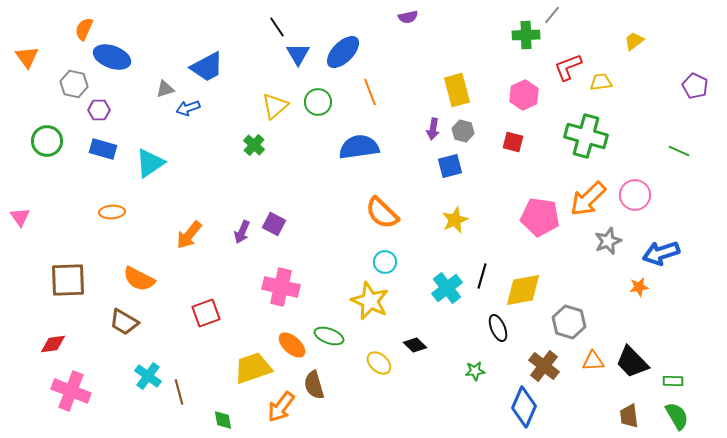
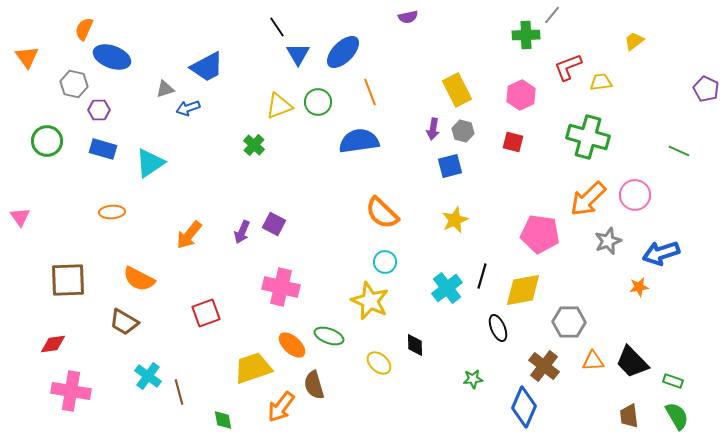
purple pentagon at (695, 86): moved 11 px right, 3 px down
yellow rectangle at (457, 90): rotated 12 degrees counterclockwise
pink hexagon at (524, 95): moved 3 px left
yellow triangle at (275, 106): moved 4 px right; rotated 20 degrees clockwise
green cross at (586, 136): moved 2 px right, 1 px down
blue semicircle at (359, 147): moved 6 px up
pink pentagon at (540, 217): moved 17 px down
gray hexagon at (569, 322): rotated 16 degrees counterclockwise
black diamond at (415, 345): rotated 45 degrees clockwise
green star at (475, 371): moved 2 px left, 8 px down
green rectangle at (673, 381): rotated 18 degrees clockwise
pink cross at (71, 391): rotated 12 degrees counterclockwise
